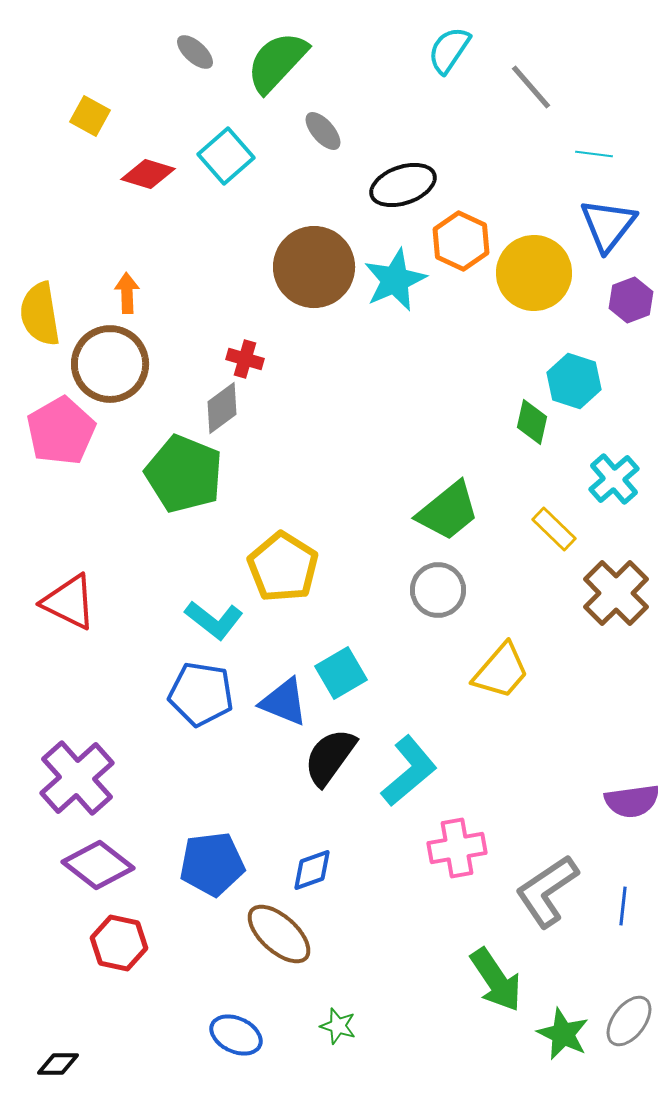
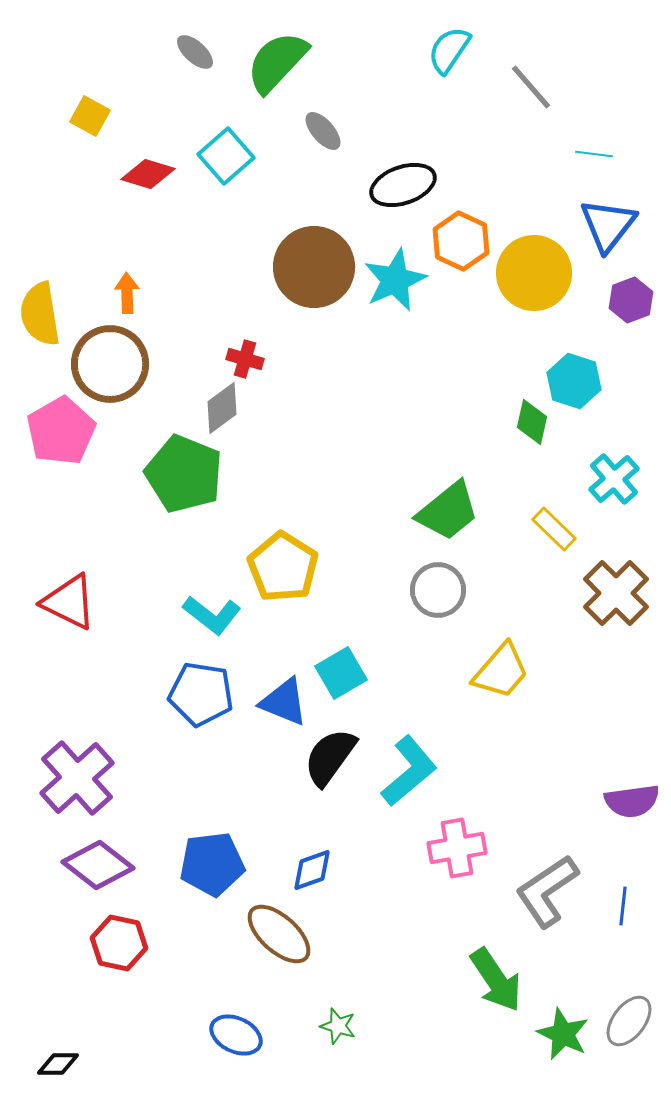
cyan L-shape at (214, 620): moved 2 px left, 5 px up
